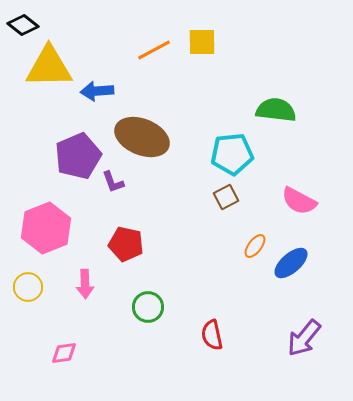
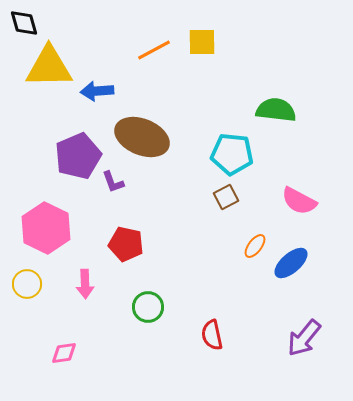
black diamond: moved 1 px right, 2 px up; rotated 36 degrees clockwise
cyan pentagon: rotated 12 degrees clockwise
pink hexagon: rotated 12 degrees counterclockwise
yellow circle: moved 1 px left, 3 px up
